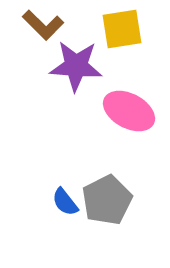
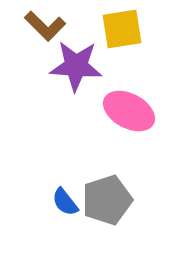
brown L-shape: moved 2 px right, 1 px down
gray pentagon: rotated 9 degrees clockwise
